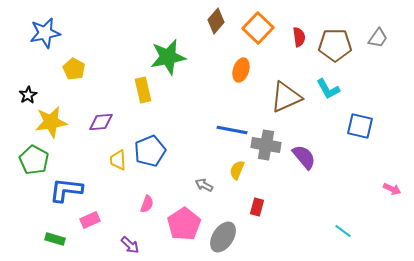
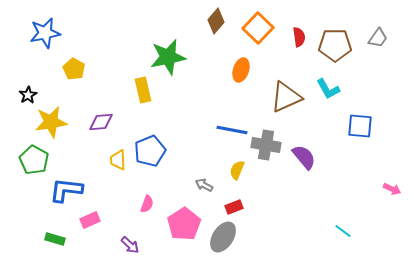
blue square: rotated 8 degrees counterclockwise
red rectangle: moved 23 px left; rotated 54 degrees clockwise
